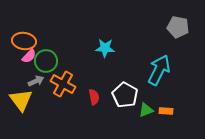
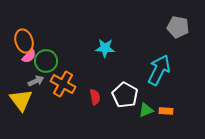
orange ellipse: rotated 65 degrees clockwise
red semicircle: moved 1 px right
